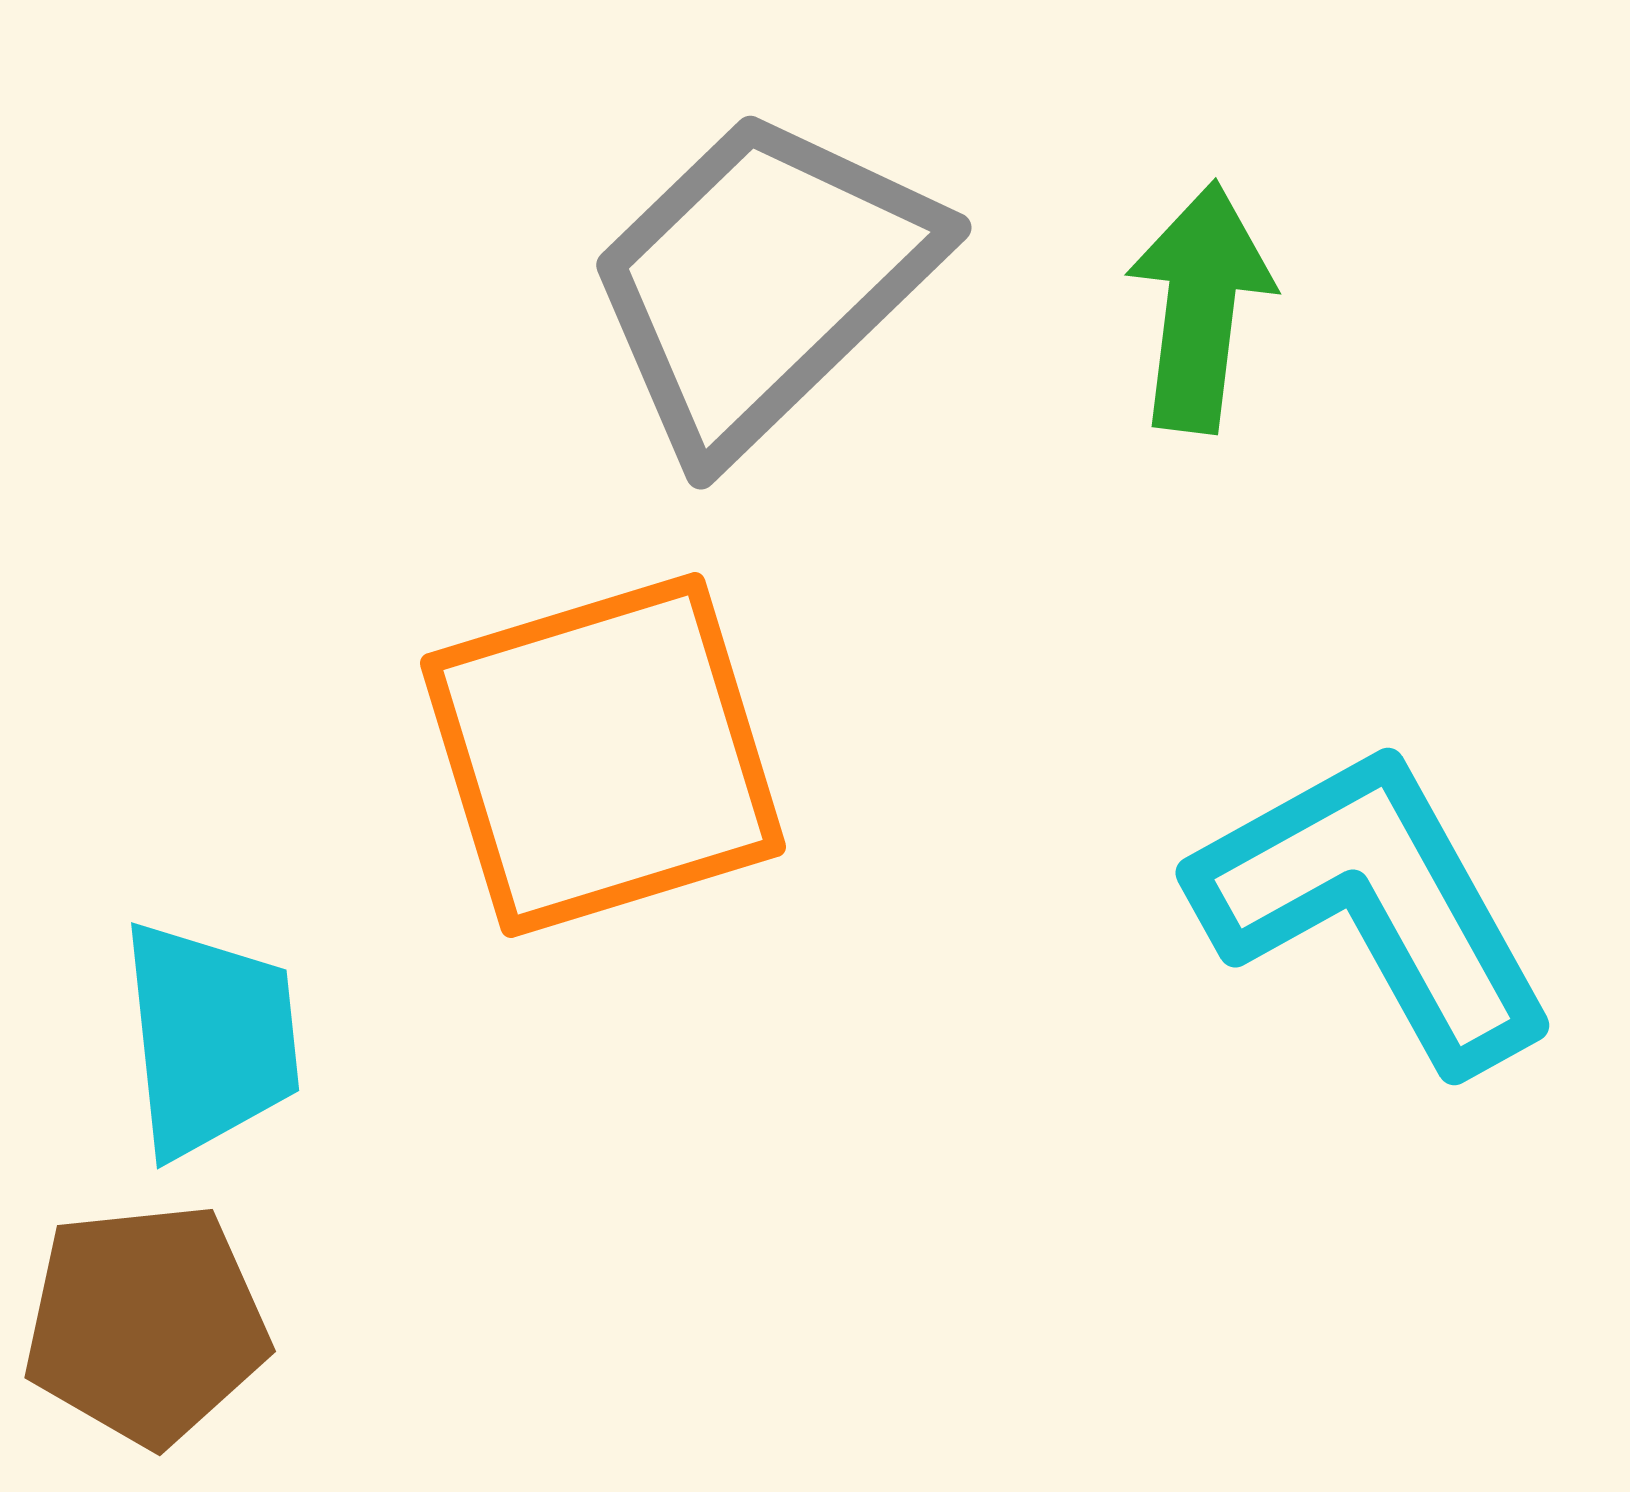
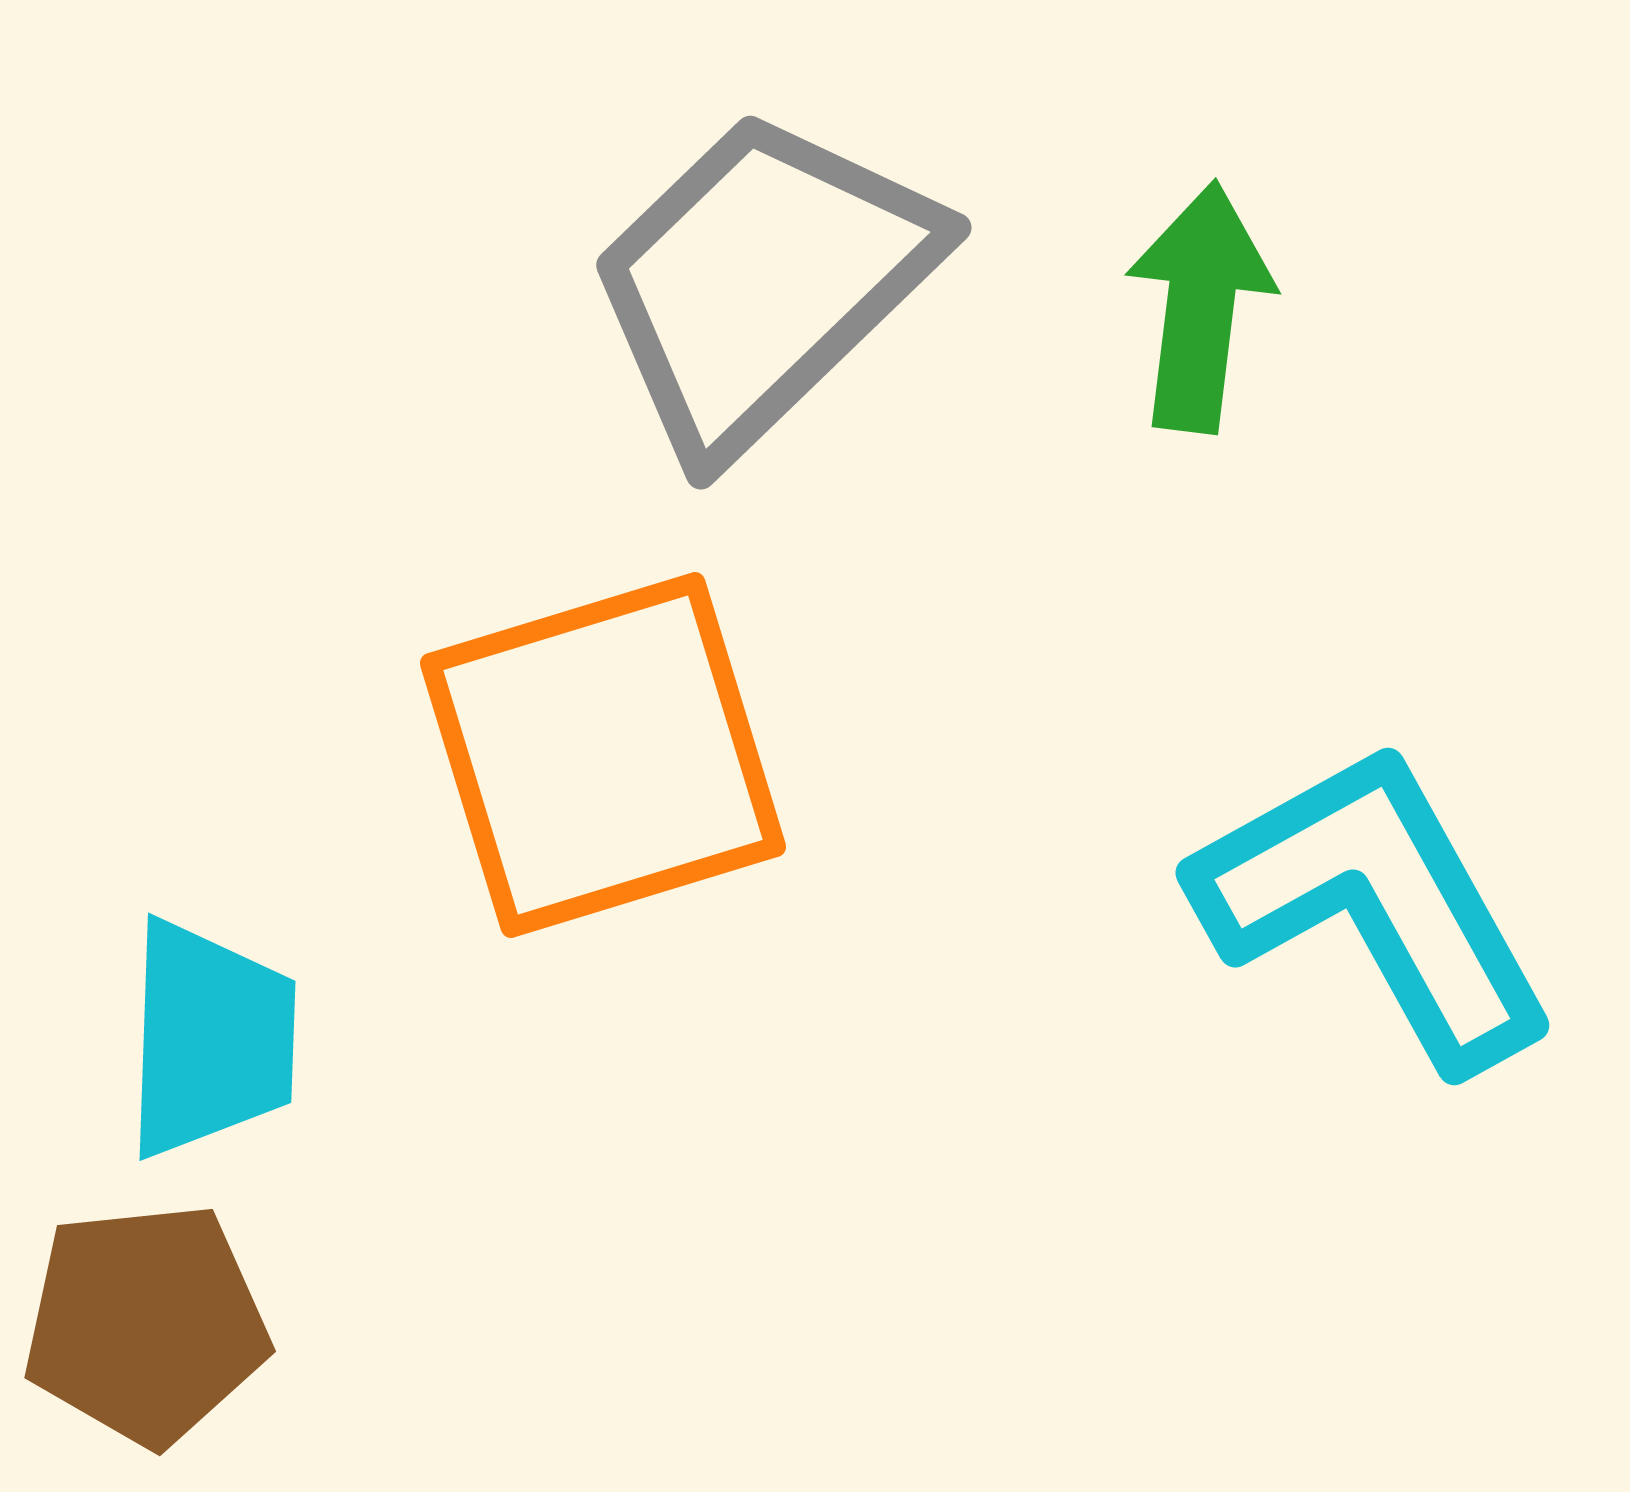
cyan trapezoid: rotated 8 degrees clockwise
